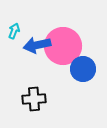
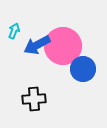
blue arrow: rotated 16 degrees counterclockwise
